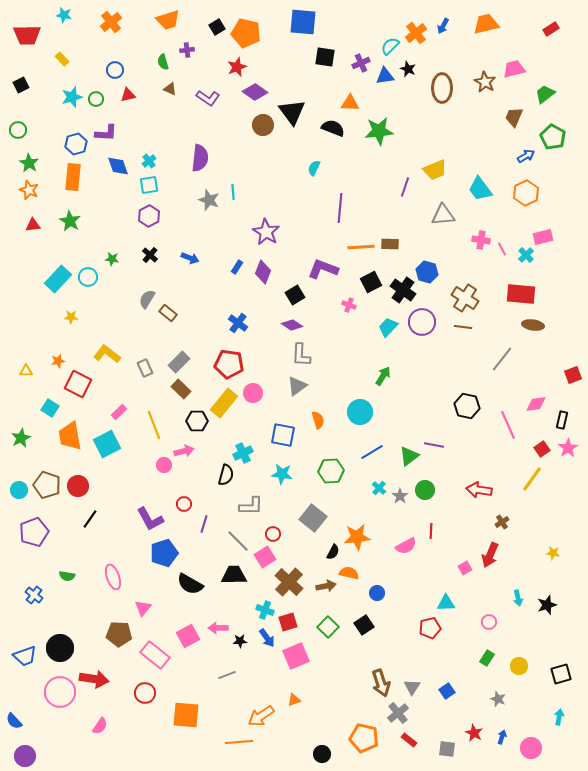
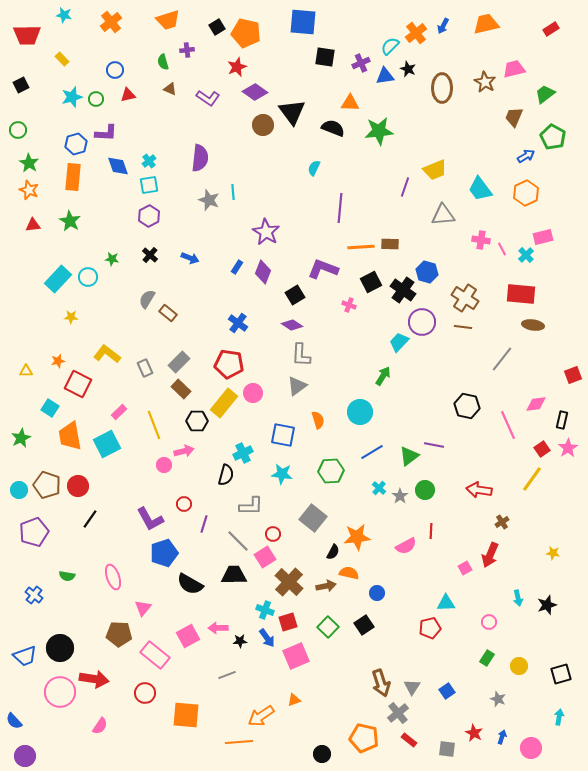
cyan trapezoid at (388, 327): moved 11 px right, 15 px down
